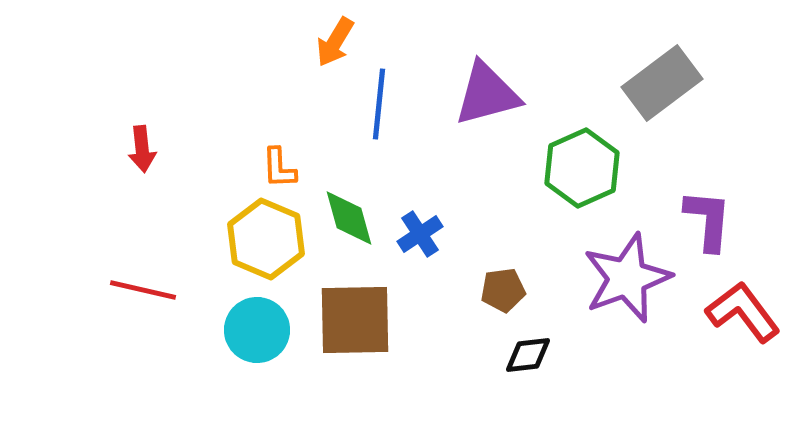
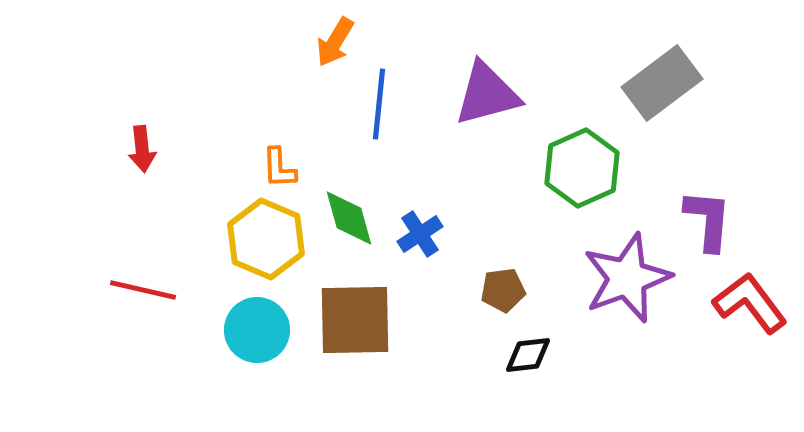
red L-shape: moved 7 px right, 9 px up
